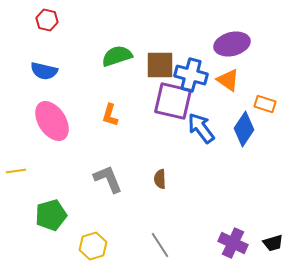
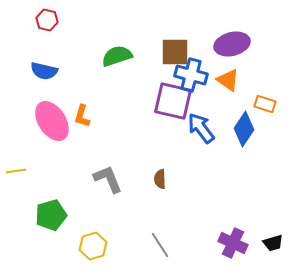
brown square: moved 15 px right, 13 px up
orange L-shape: moved 28 px left, 1 px down
